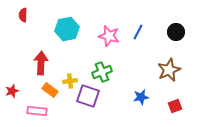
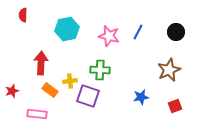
green cross: moved 2 px left, 2 px up; rotated 24 degrees clockwise
pink rectangle: moved 3 px down
